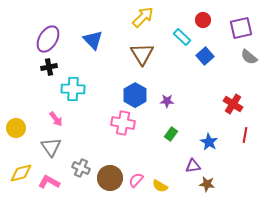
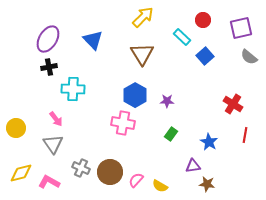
gray triangle: moved 2 px right, 3 px up
brown circle: moved 6 px up
